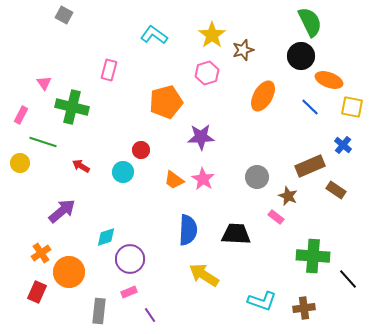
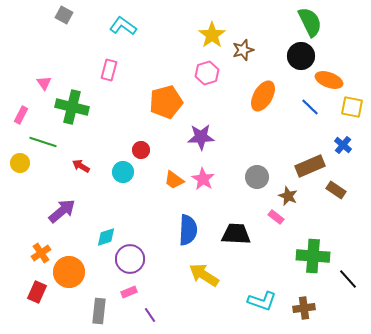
cyan L-shape at (154, 35): moved 31 px left, 9 px up
